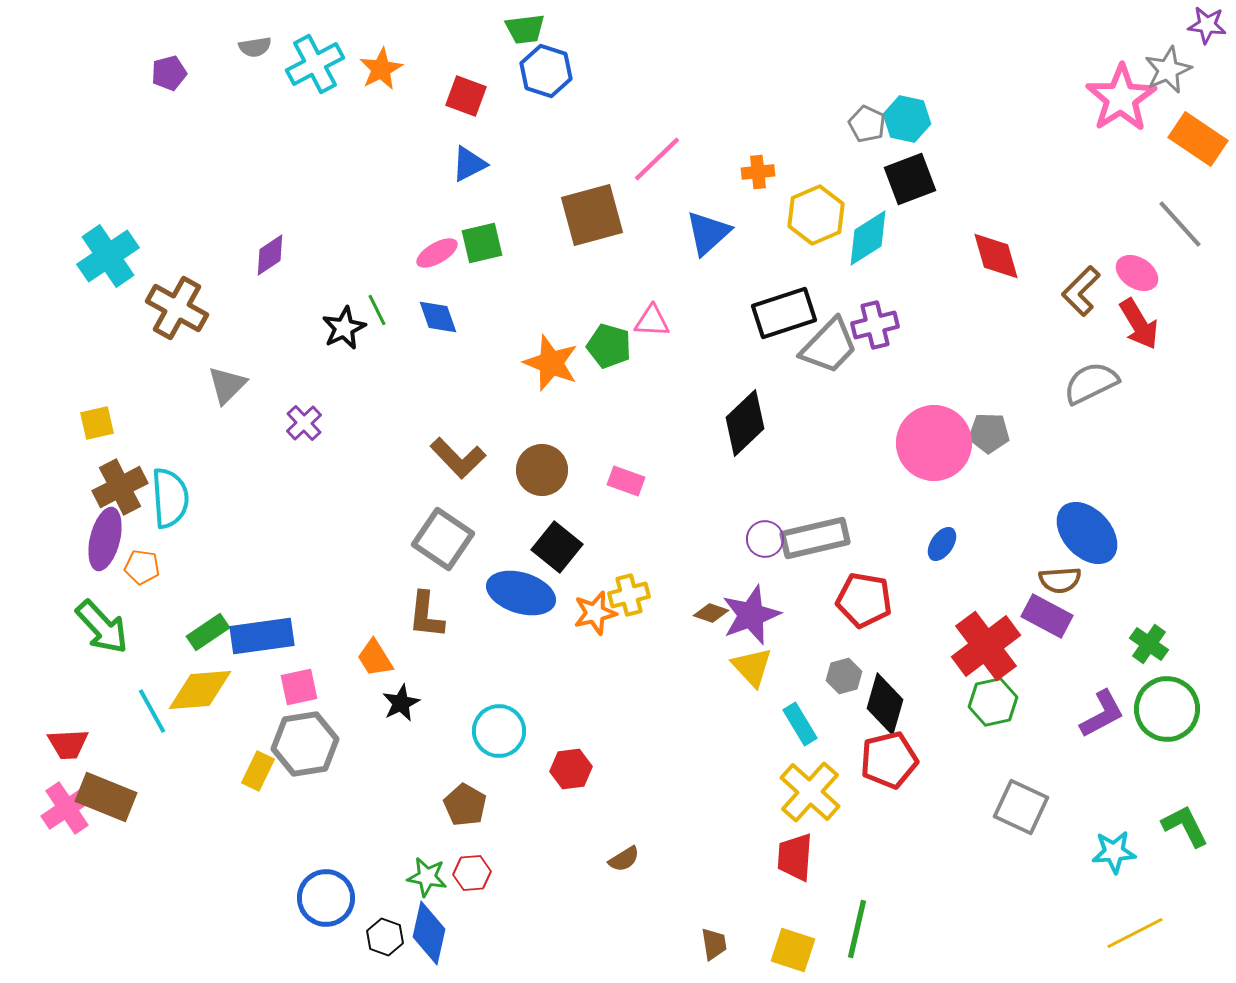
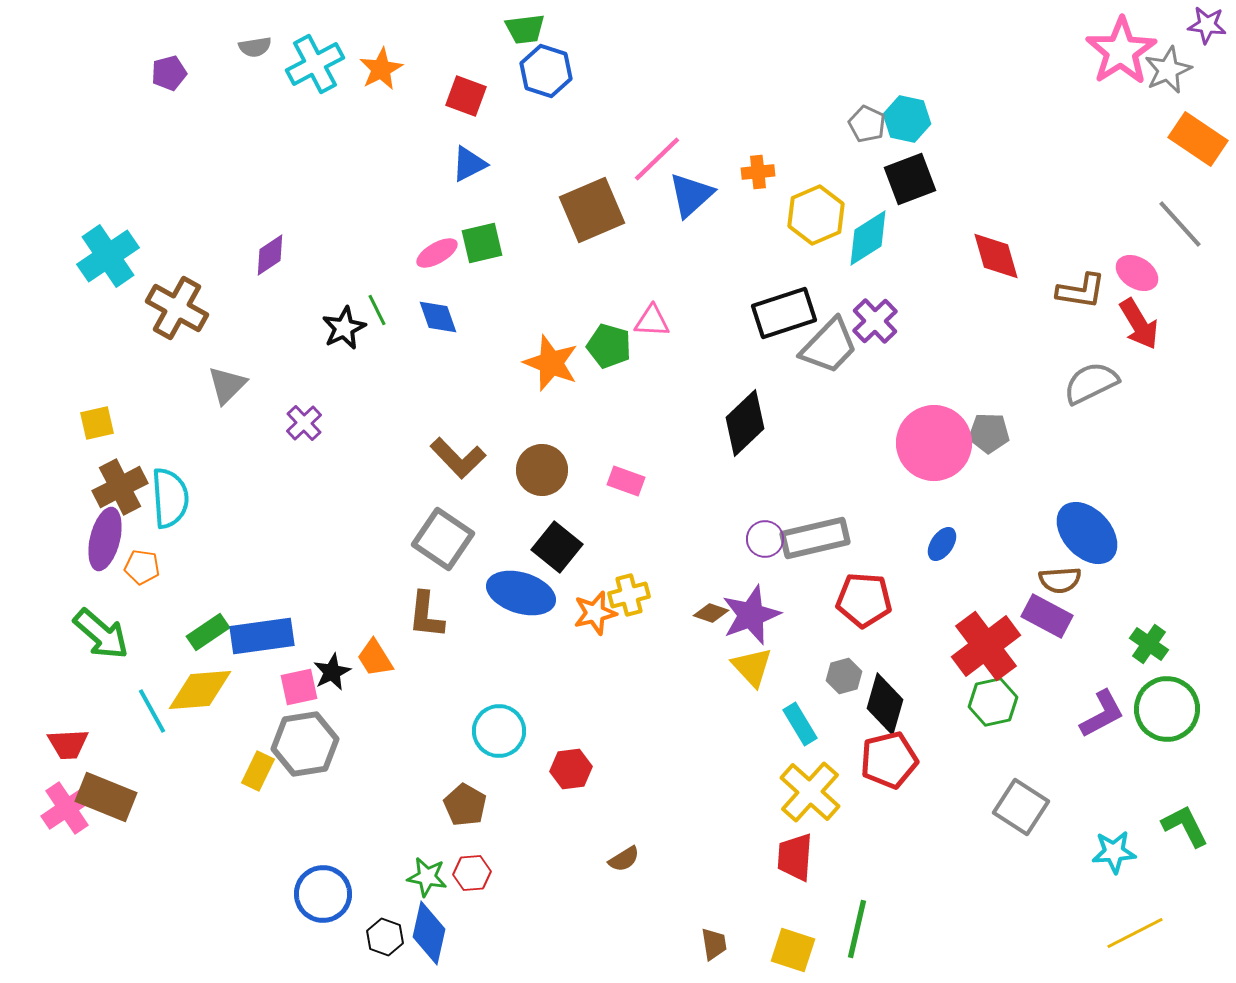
pink star at (1121, 98): moved 47 px up
brown square at (592, 215): moved 5 px up; rotated 8 degrees counterclockwise
blue triangle at (708, 233): moved 17 px left, 38 px up
brown L-shape at (1081, 291): rotated 126 degrees counterclockwise
purple cross at (875, 325): moved 4 px up; rotated 30 degrees counterclockwise
red pentagon at (864, 600): rotated 6 degrees counterclockwise
green arrow at (102, 627): moved 1 px left, 7 px down; rotated 6 degrees counterclockwise
black star at (401, 703): moved 69 px left, 31 px up
gray square at (1021, 807): rotated 8 degrees clockwise
blue circle at (326, 898): moved 3 px left, 4 px up
